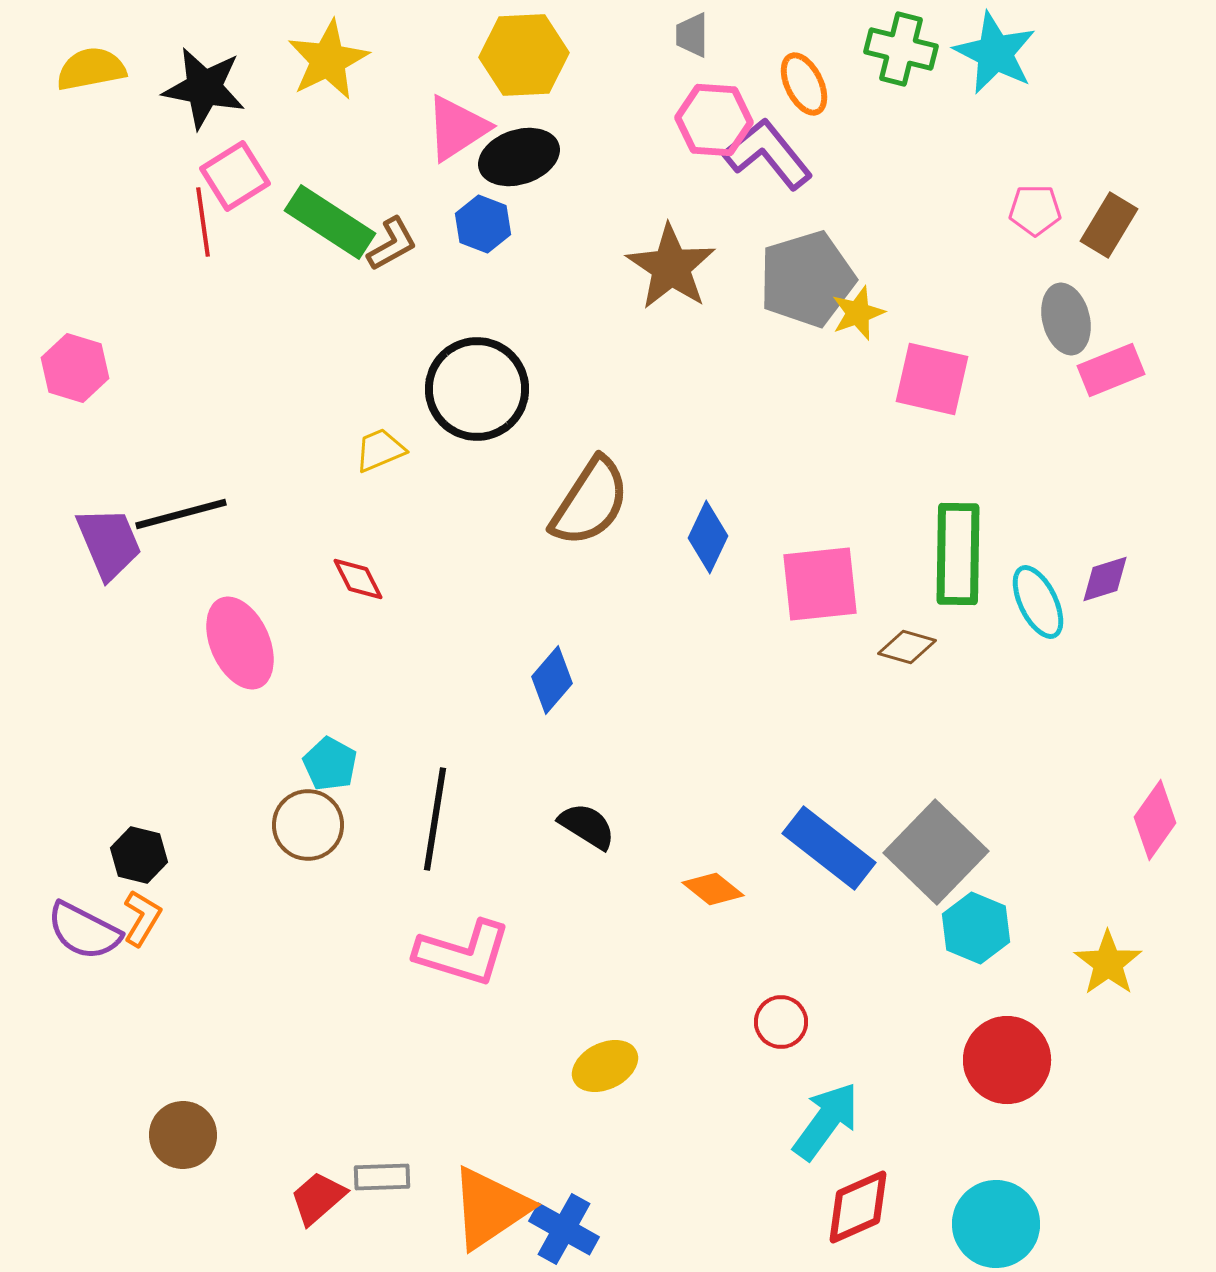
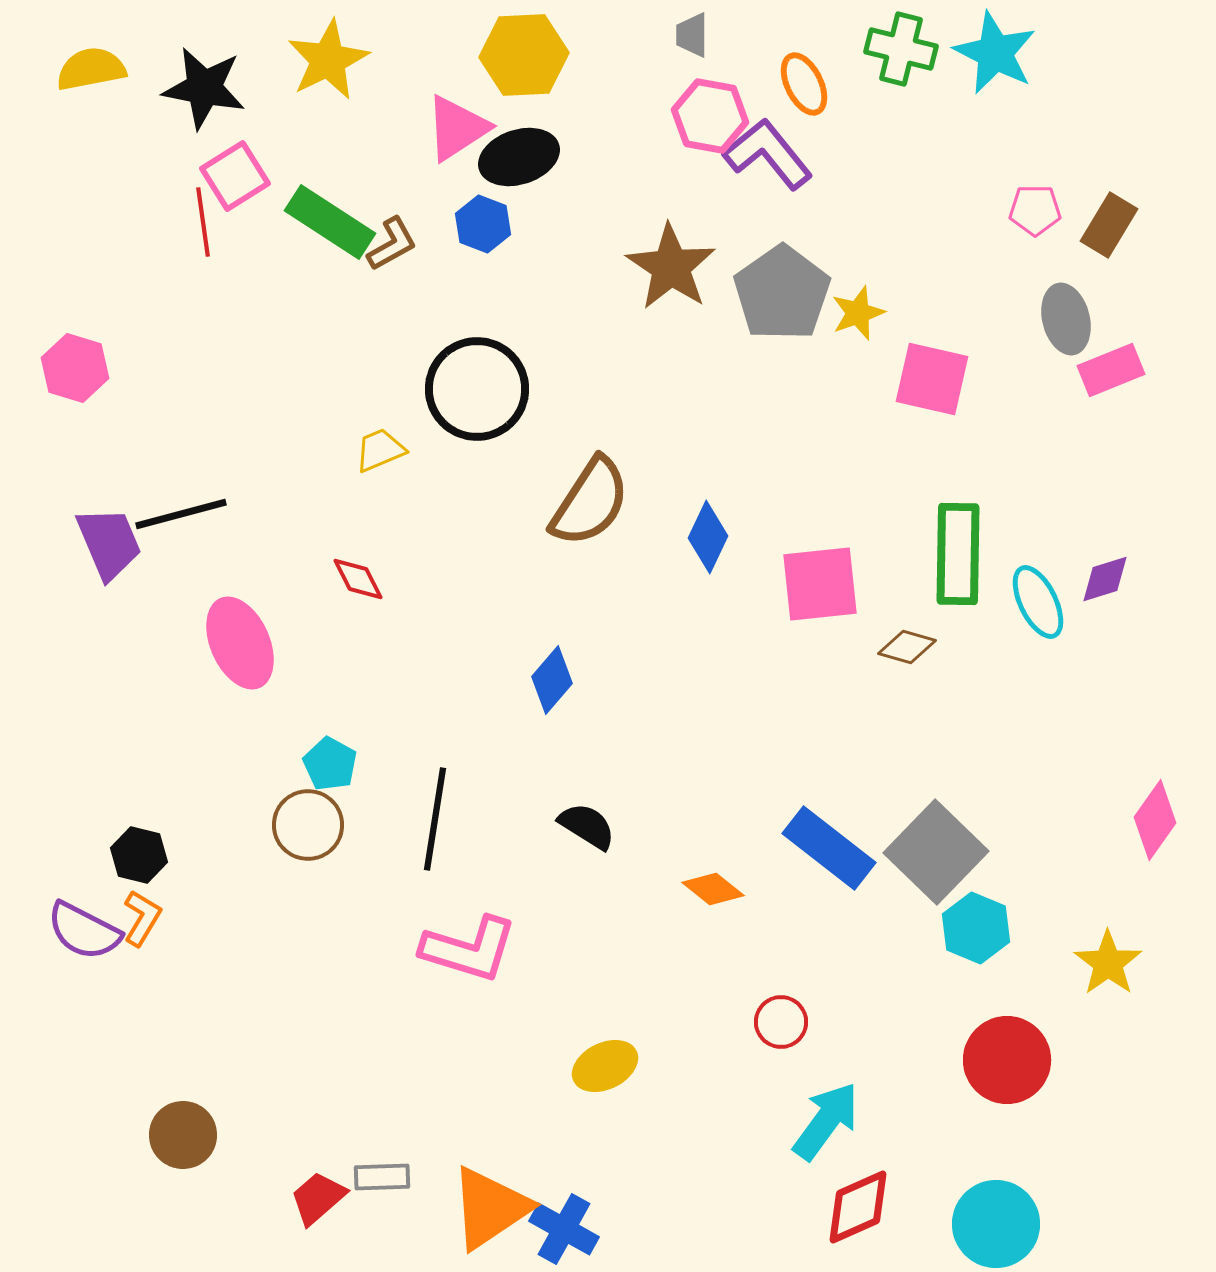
pink hexagon at (714, 120): moved 4 px left, 4 px up; rotated 6 degrees clockwise
gray pentagon at (807, 279): moved 25 px left, 14 px down; rotated 18 degrees counterclockwise
pink L-shape at (463, 953): moved 6 px right, 4 px up
